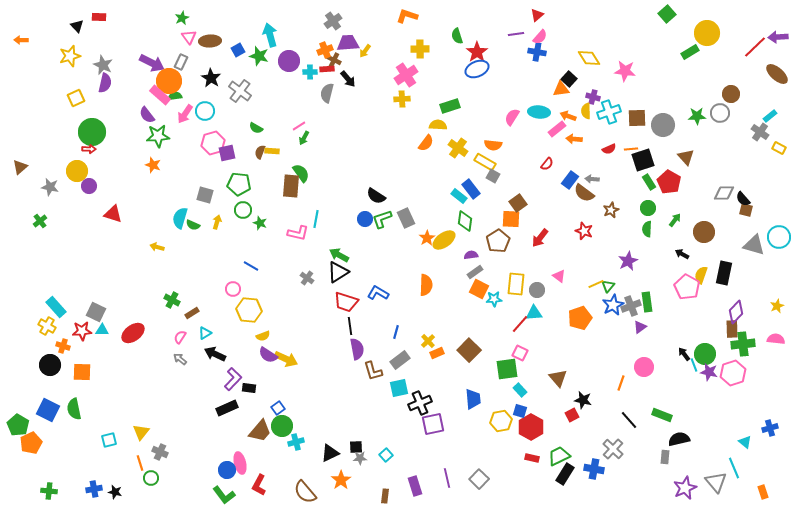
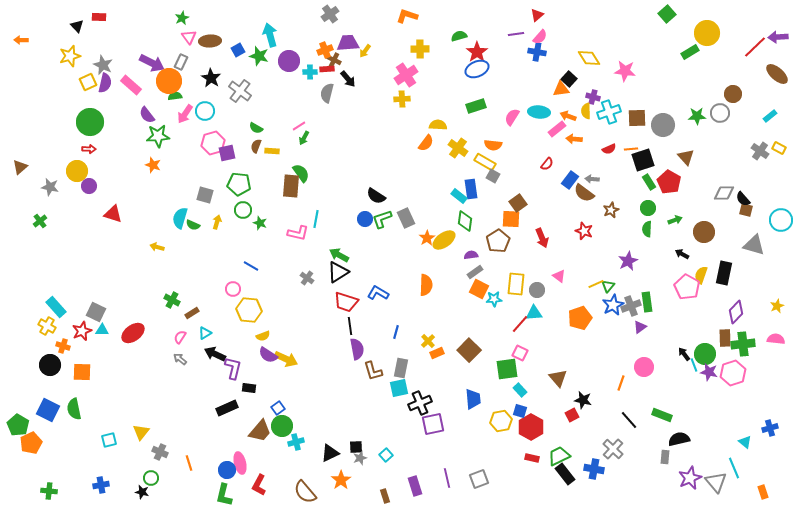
gray cross at (333, 21): moved 3 px left, 7 px up
green semicircle at (457, 36): moved 2 px right; rotated 91 degrees clockwise
brown circle at (731, 94): moved 2 px right
pink rectangle at (160, 95): moved 29 px left, 10 px up
yellow square at (76, 98): moved 12 px right, 16 px up
green rectangle at (450, 106): moved 26 px right
green circle at (92, 132): moved 2 px left, 10 px up
gray cross at (760, 132): moved 19 px down
brown semicircle at (260, 152): moved 4 px left, 6 px up
blue rectangle at (471, 189): rotated 30 degrees clockwise
green arrow at (675, 220): rotated 32 degrees clockwise
cyan circle at (779, 237): moved 2 px right, 17 px up
red arrow at (540, 238): moved 2 px right; rotated 60 degrees counterclockwise
brown rectangle at (732, 329): moved 7 px left, 9 px down
red star at (82, 331): rotated 18 degrees counterclockwise
gray rectangle at (400, 360): moved 1 px right, 8 px down; rotated 42 degrees counterclockwise
purple L-shape at (233, 379): moved 11 px up; rotated 30 degrees counterclockwise
gray star at (360, 458): rotated 16 degrees counterclockwise
orange line at (140, 463): moved 49 px right
black rectangle at (565, 474): rotated 70 degrees counterclockwise
gray square at (479, 479): rotated 24 degrees clockwise
purple star at (685, 488): moved 5 px right, 10 px up
blue cross at (94, 489): moved 7 px right, 4 px up
black star at (115, 492): moved 27 px right
green L-shape at (224, 495): rotated 50 degrees clockwise
brown rectangle at (385, 496): rotated 24 degrees counterclockwise
